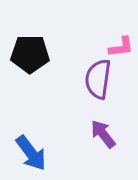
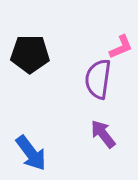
pink L-shape: rotated 16 degrees counterclockwise
